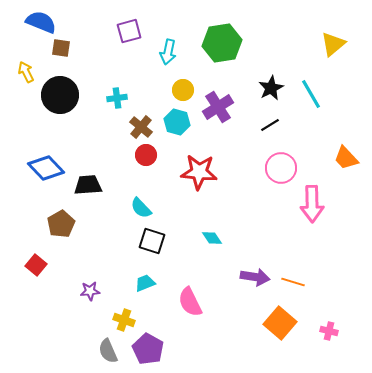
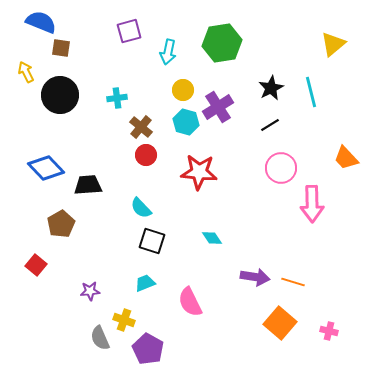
cyan line: moved 2 px up; rotated 16 degrees clockwise
cyan hexagon: moved 9 px right
gray semicircle: moved 8 px left, 13 px up
